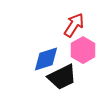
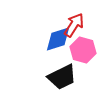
pink hexagon: rotated 15 degrees counterclockwise
blue diamond: moved 12 px right, 20 px up
